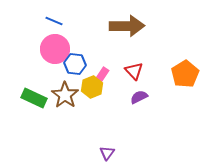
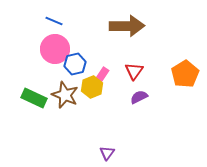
blue hexagon: rotated 20 degrees counterclockwise
red triangle: rotated 18 degrees clockwise
brown star: rotated 12 degrees counterclockwise
